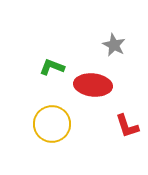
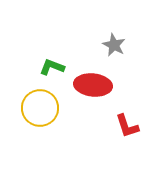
yellow circle: moved 12 px left, 16 px up
